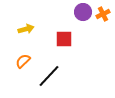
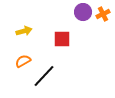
yellow arrow: moved 2 px left, 2 px down
red square: moved 2 px left
orange semicircle: rotated 14 degrees clockwise
black line: moved 5 px left
